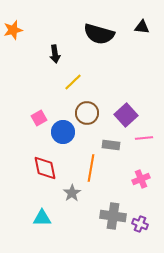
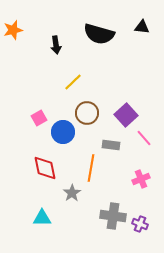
black arrow: moved 1 px right, 9 px up
pink line: rotated 54 degrees clockwise
